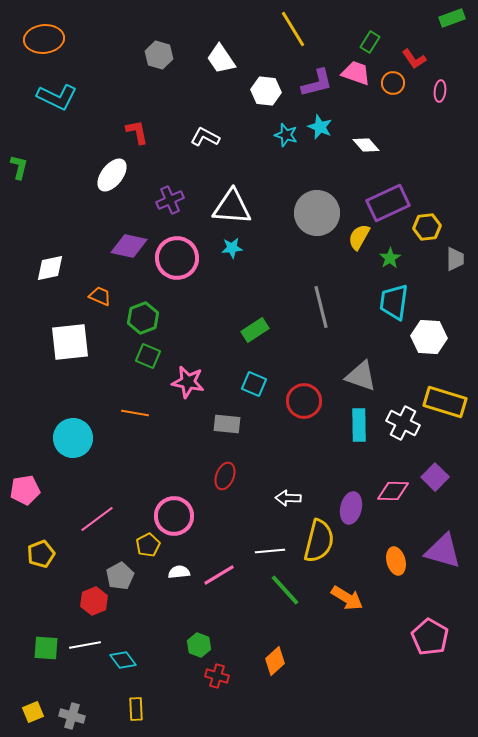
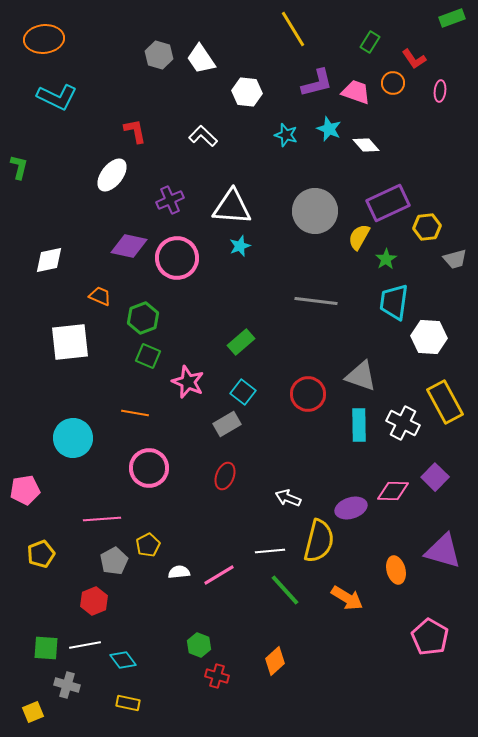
white trapezoid at (221, 59): moved 20 px left
pink trapezoid at (356, 73): moved 19 px down
white hexagon at (266, 91): moved 19 px left, 1 px down
cyan star at (320, 127): moved 9 px right, 2 px down
red L-shape at (137, 132): moved 2 px left, 1 px up
white L-shape at (205, 137): moved 2 px left, 1 px up; rotated 16 degrees clockwise
gray circle at (317, 213): moved 2 px left, 2 px up
cyan star at (232, 248): moved 8 px right, 2 px up; rotated 15 degrees counterclockwise
green star at (390, 258): moved 4 px left, 1 px down
gray trapezoid at (455, 259): rotated 75 degrees clockwise
white diamond at (50, 268): moved 1 px left, 8 px up
gray line at (321, 307): moved 5 px left, 6 px up; rotated 69 degrees counterclockwise
green rectangle at (255, 330): moved 14 px left, 12 px down; rotated 8 degrees counterclockwise
pink star at (188, 382): rotated 12 degrees clockwise
cyan square at (254, 384): moved 11 px left, 8 px down; rotated 15 degrees clockwise
red circle at (304, 401): moved 4 px right, 7 px up
yellow rectangle at (445, 402): rotated 45 degrees clockwise
gray rectangle at (227, 424): rotated 36 degrees counterclockwise
white arrow at (288, 498): rotated 20 degrees clockwise
purple ellipse at (351, 508): rotated 60 degrees clockwise
pink circle at (174, 516): moved 25 px left, 48 px up
pink line at (97, 519): moved 5 px right; rotated 33 degrees clockwise
orange ellipse at (396, 561): moved 9 px down
gray pentagon at (120, 576): moved 6 px left, 15 px up
yellow rectangle at (136, 709): moved 8 px left, 6 px up; rotated 75 degrees counterclockwise
gray cross at (72, 716): moved 5 px left, 31 px up
